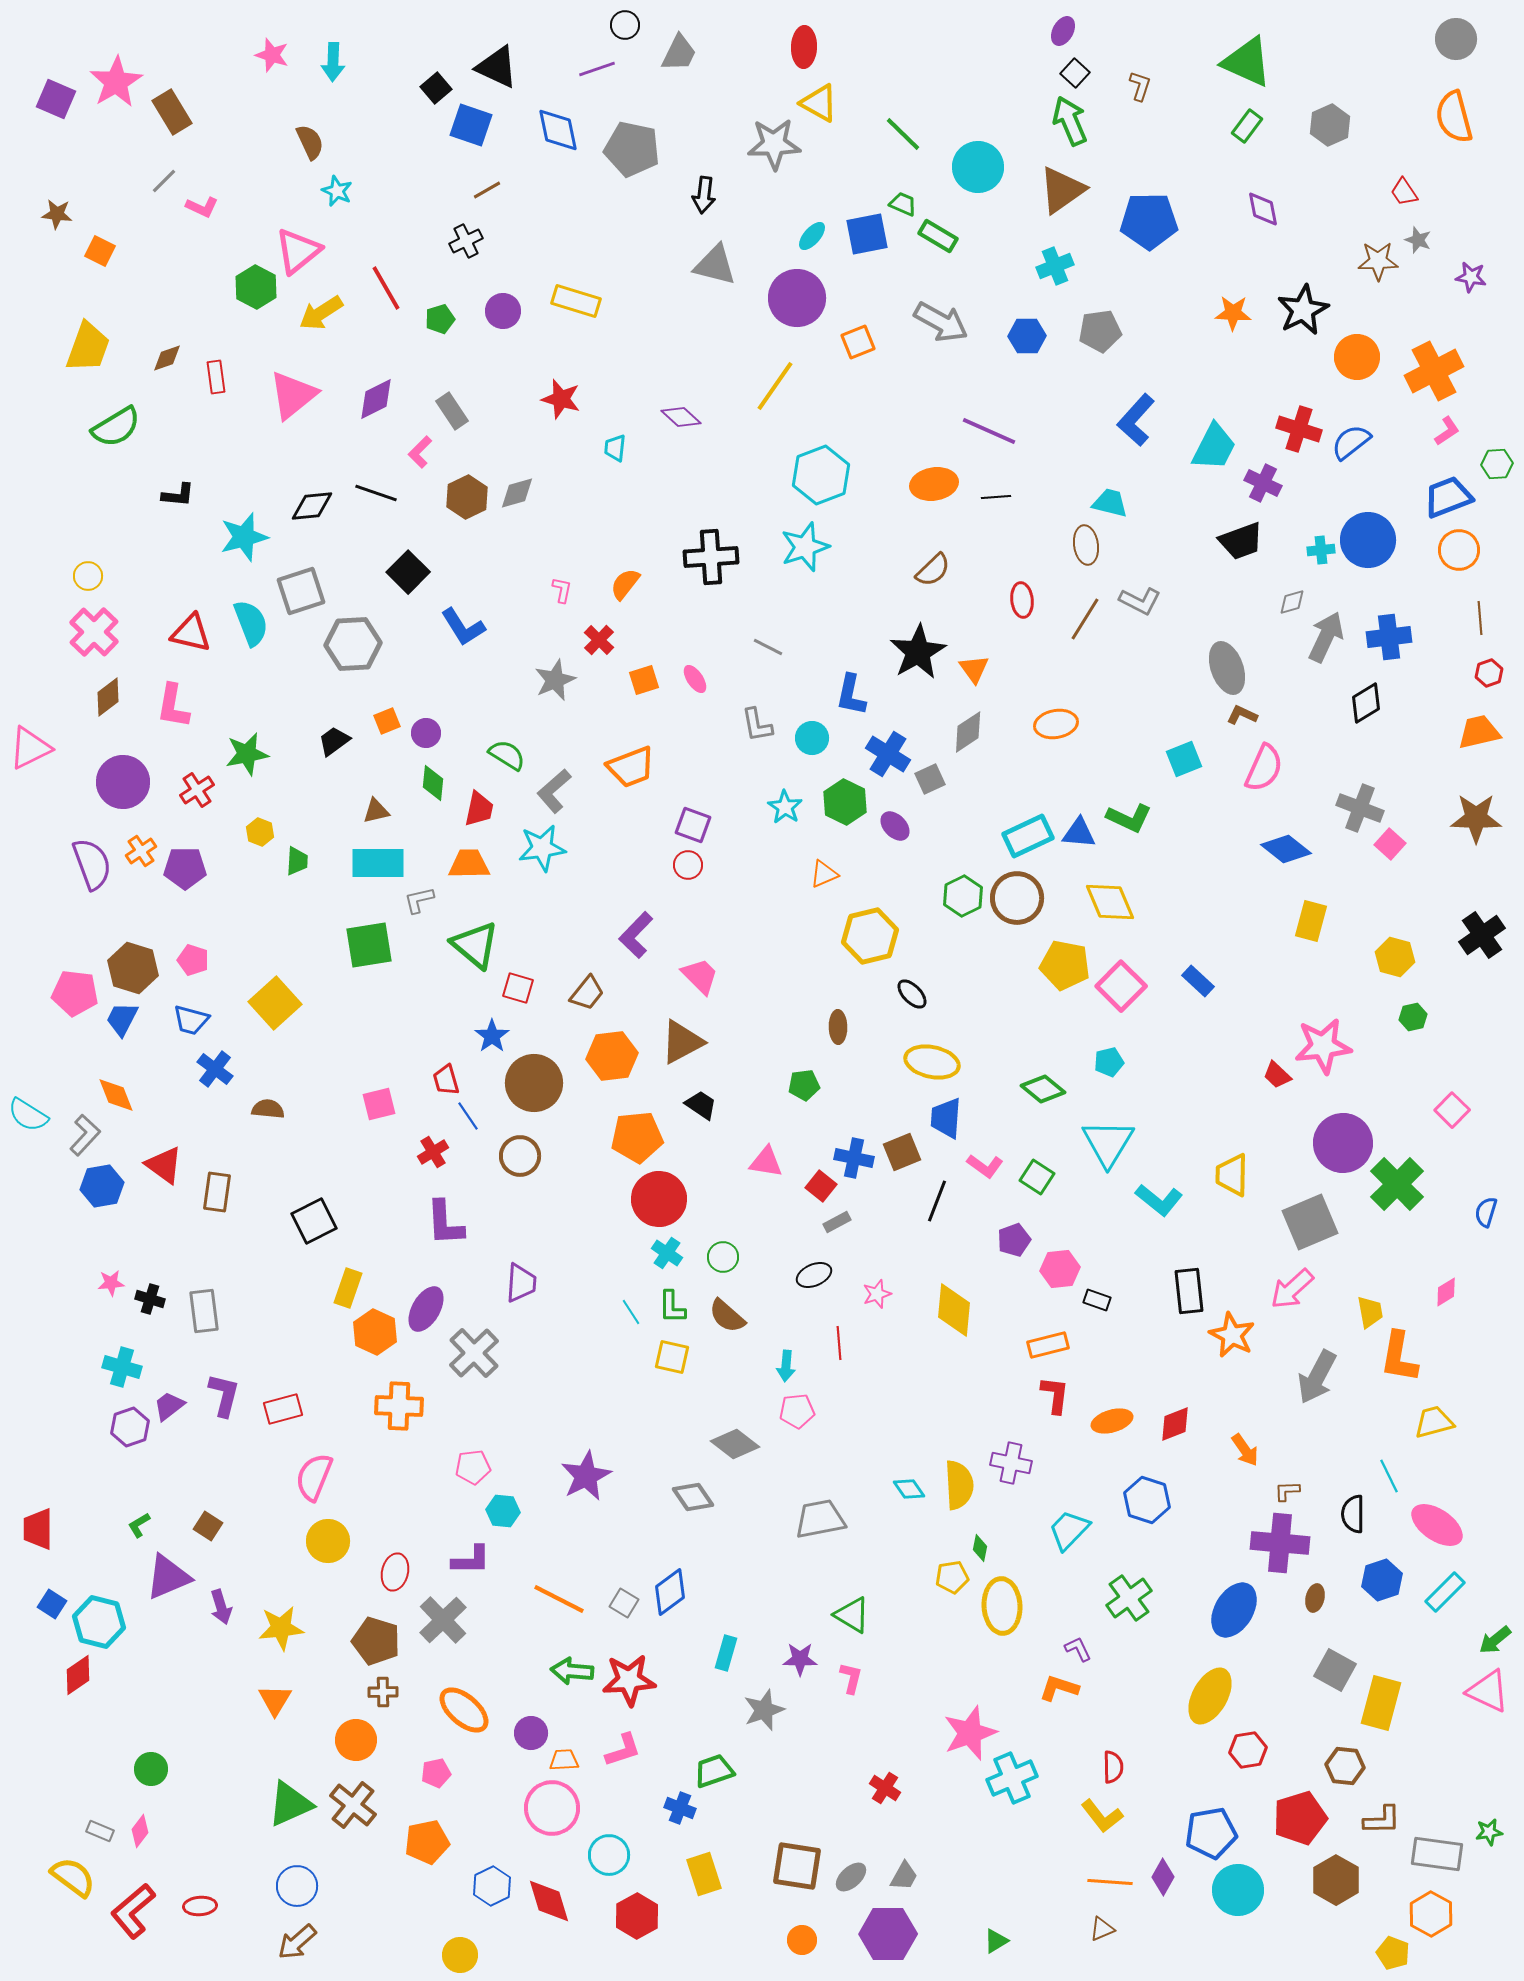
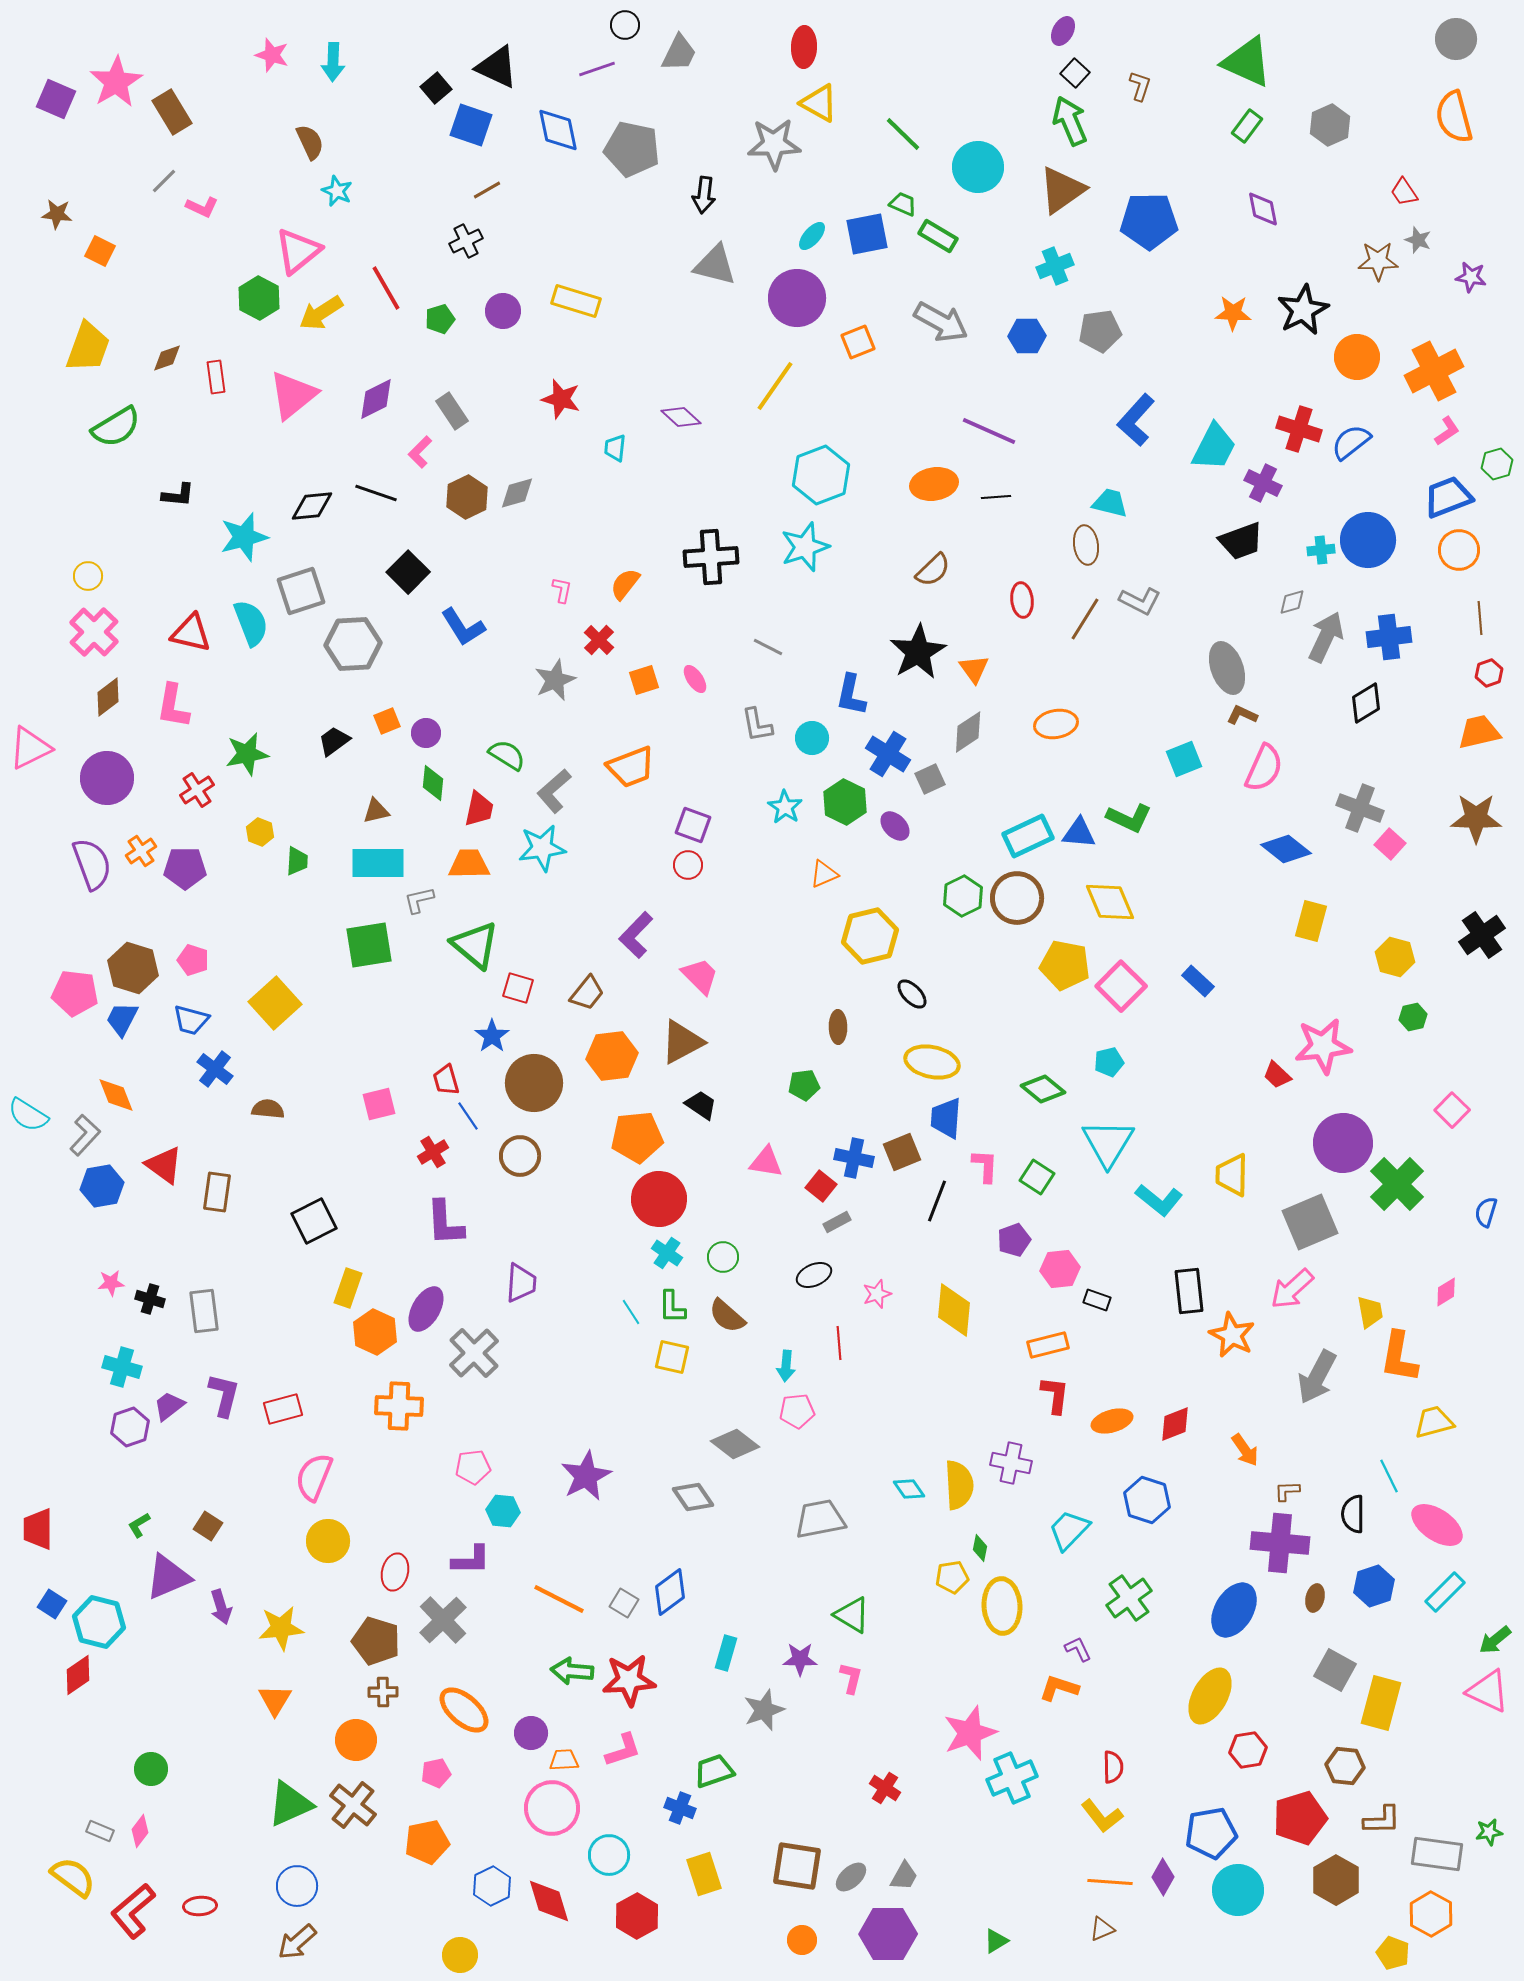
green hexagon at (256, 287): moved 3 px right, 11 px down
green hexagon at (1497, 464): rotated 12 degrees counterclockwise
purple circle at (123, 782): moved 16 px left, 4 px up
pink L-shape at (985, 1166): rotated 123 degrees counterclockwise
blue hexagon at (1382, 1580): moved 8 px left, 6 px down
